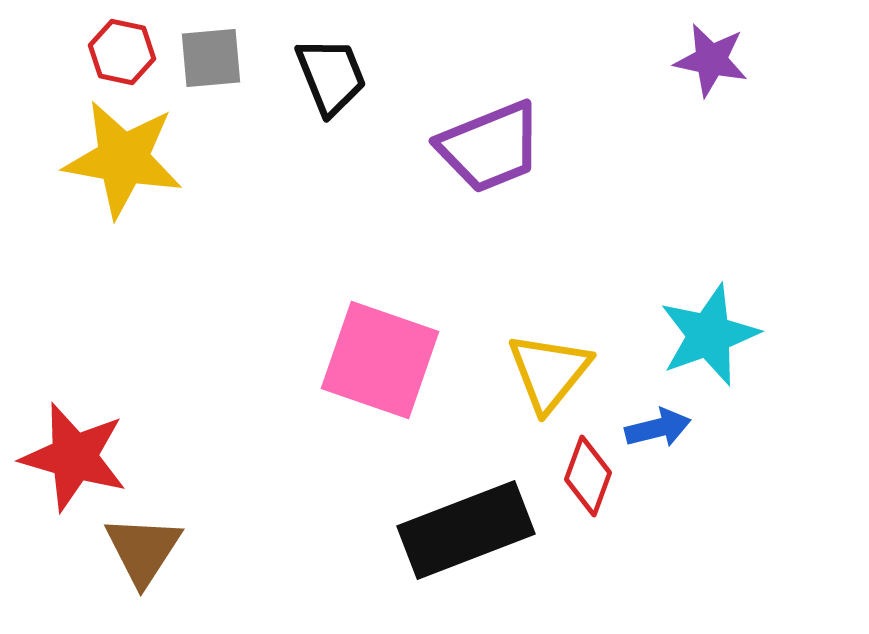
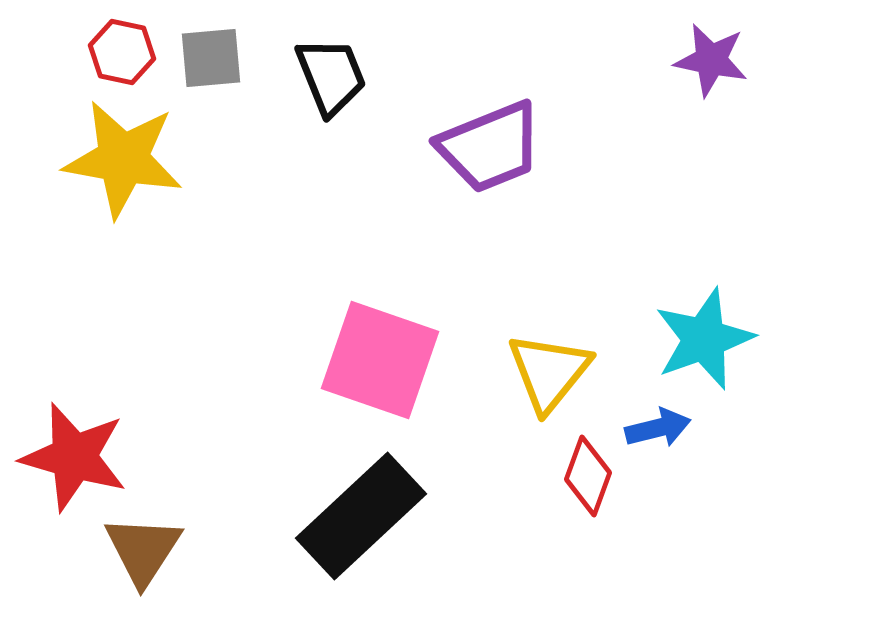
cyan star: moved 5 px left, 4 px down
black rectangle: moved 105 px left, 14 px up; rotated 22 degrees counterclockwise
